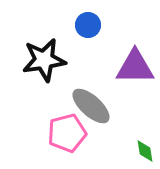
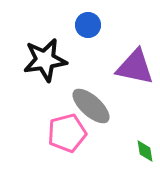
black star: moved 1 px right
purple triangle: rotated 12 degrees clockwise
